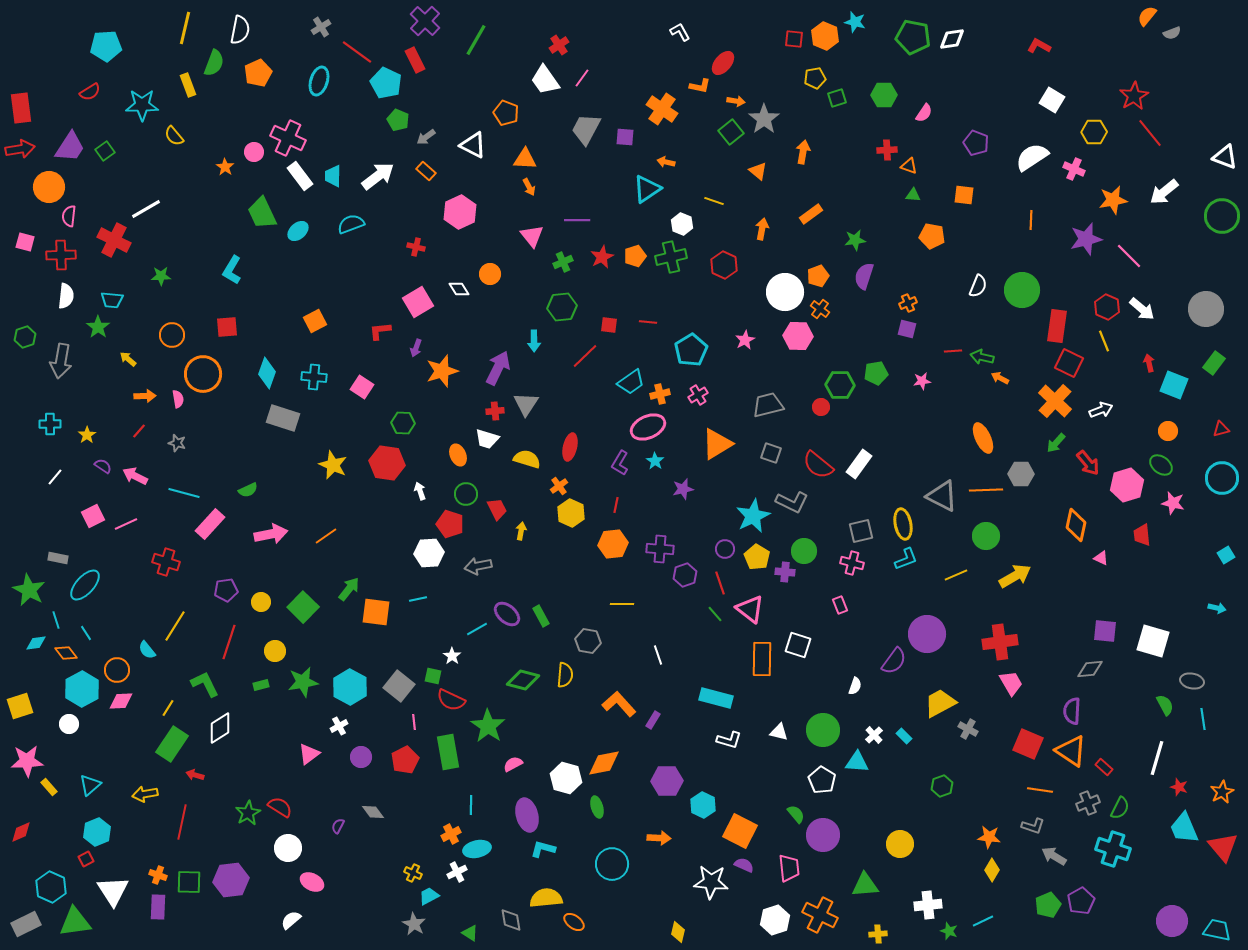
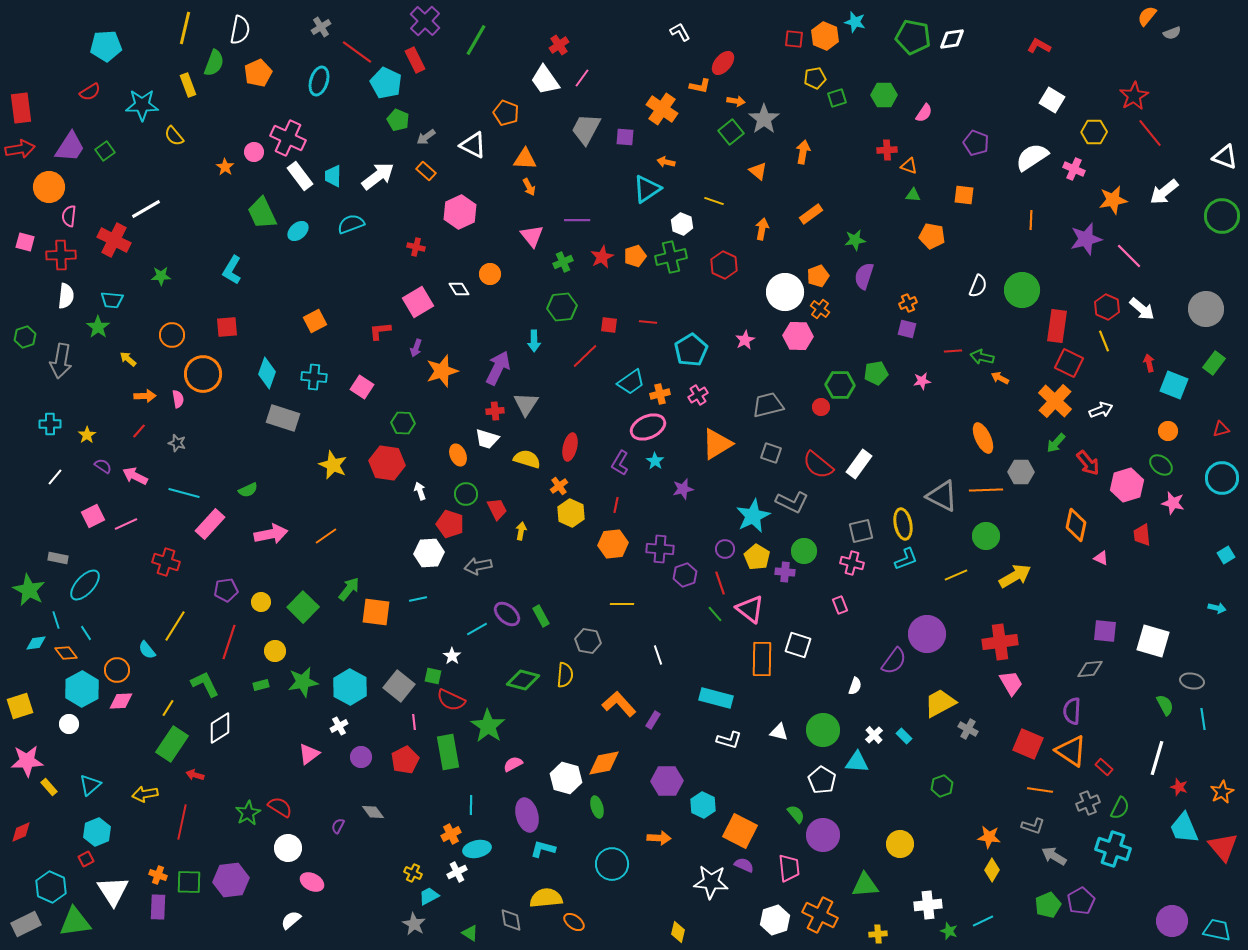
gray hexagon at (1021, 474): moved 2 px up
